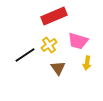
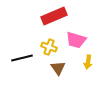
pink trapezoid: moved 2 px left, 1 px up
yellow cross: moved 2 px down; rotated 35 degrees counterclockwise
black line: moved 3 px left, 3 px down; rotated 20 degrees clockwise
yellow arrow: moved 1 px right, 1 px up
